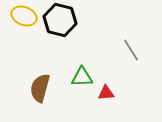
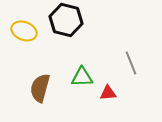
yellow ellipse: moved 15 px down
black hexagon: moved 6 px right
gray line: moved 13 px down; rotated 10 degrees clockwise
red triangle: moved 2 px right
